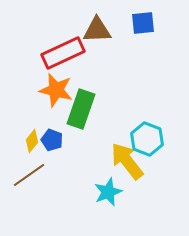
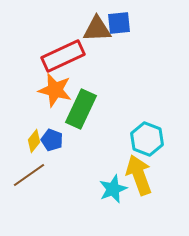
blue square: moved 24 px left
brown triangle: moved 1 px up
red rectangle: moved 3 px down
orange star: moved 1 px left
green rectangle: rotated 6 degrees clockwise
yellow diamond: moved 2 px right
yellow arrow: moved 12 px right, 14 px down; rotated 18 degrees clockwise
cyan star: moved 5 px right, 3 px up
